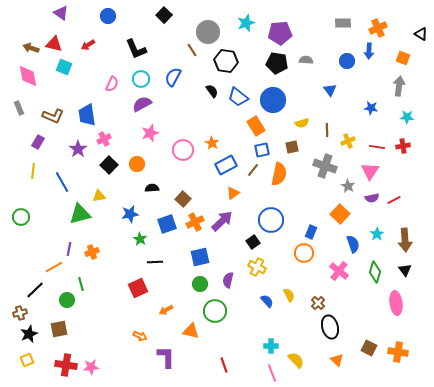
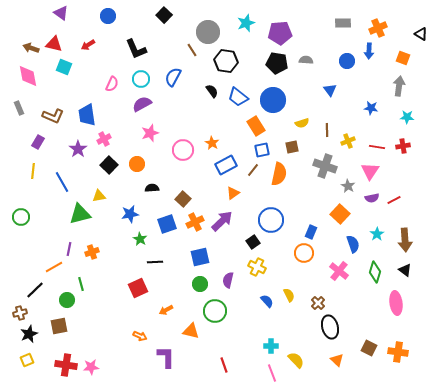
black triangle at (405, 270): rotated 16 degrees counterclockwise
brown square at (59, 329): moved 3 px up
